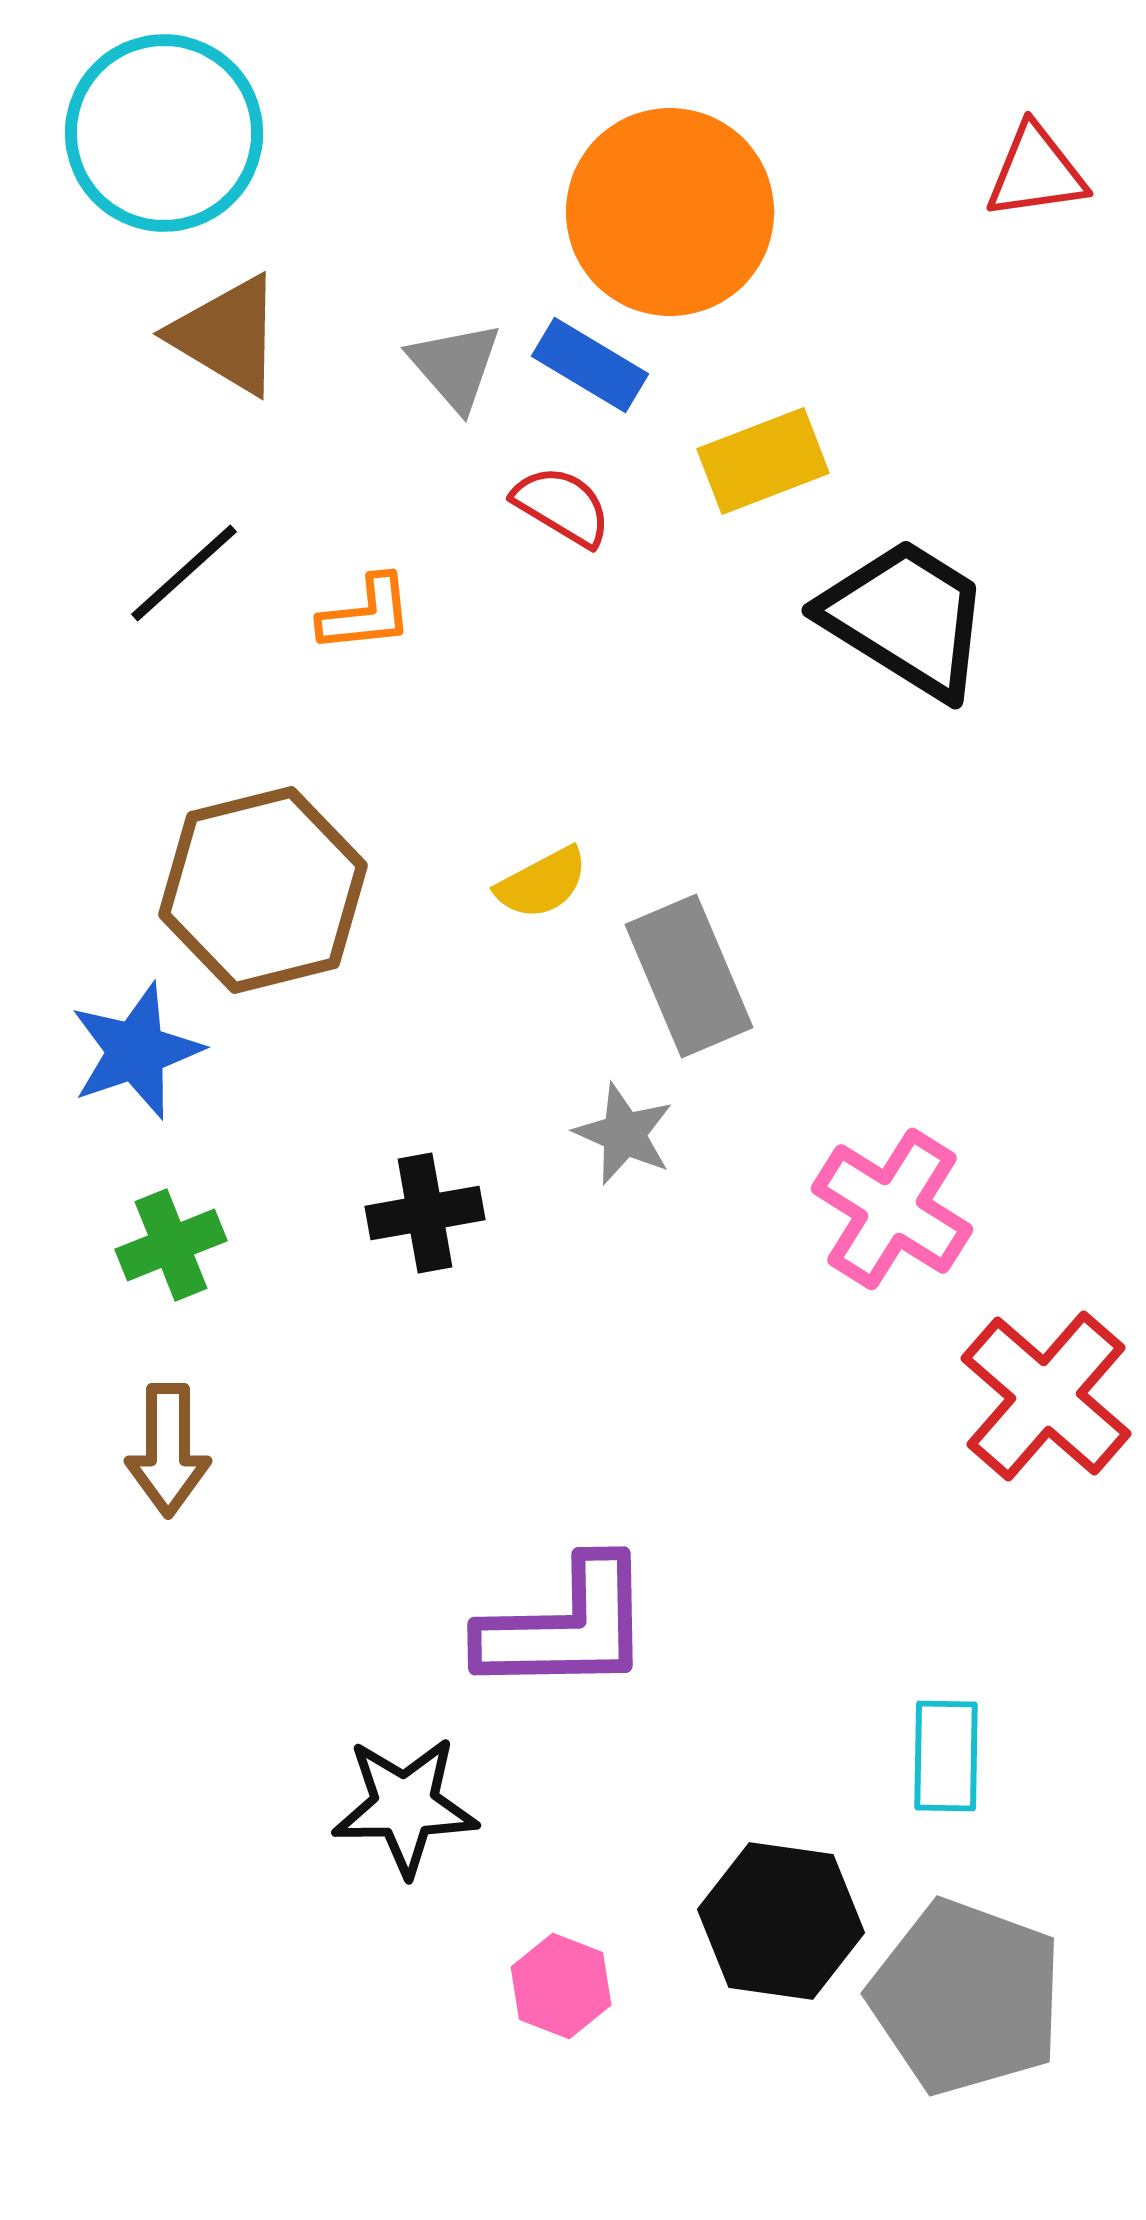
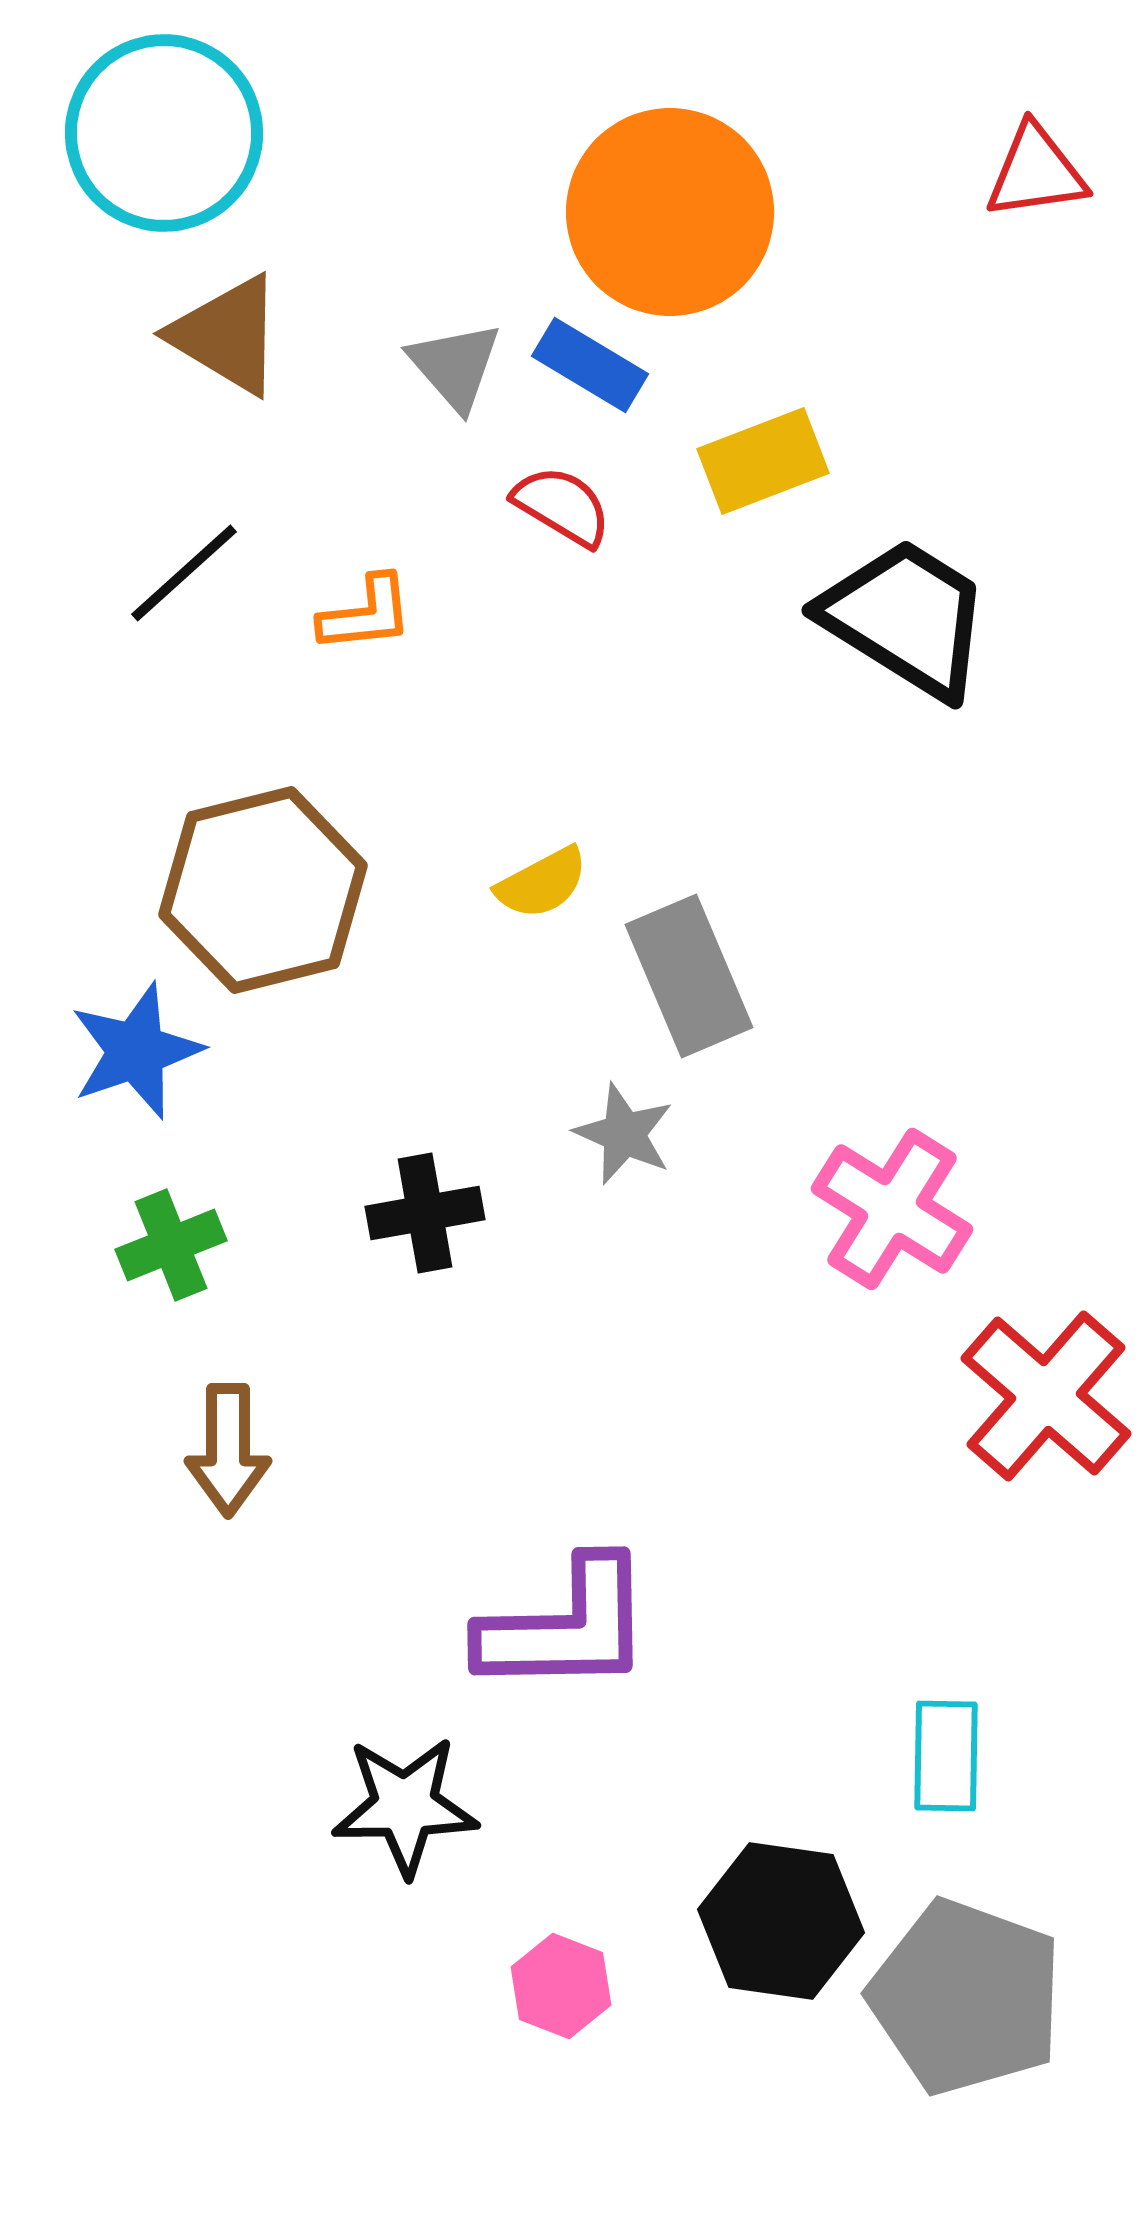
brown arrow: moved 60 px right
